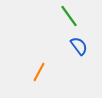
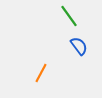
orange line: moved 2 px right, 1 px down
